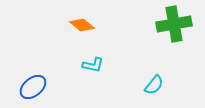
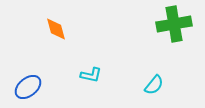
orange diamond: moved 26 px left, 4 px down; rotated 35 degrees clockwise
cyan L-shape: moved 2 px left, 10 px down
blue ellipse: moved 5 px left
